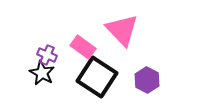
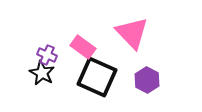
pink triangle: moved 10 px right, 3 px down
black square: rotated 9 degrees counterclockwise
